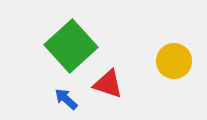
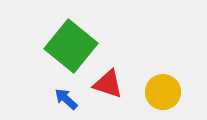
green square: rotated 9 degrees counterclockwise
yellow circle: moved 11 px left, 31 px down
